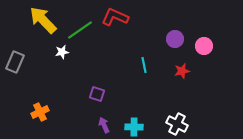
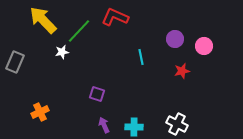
green line: moved 1 px left, 1 px down; rotated 12 degrees counterclockwise
cyan line: moved 3 px left, 8 px up
